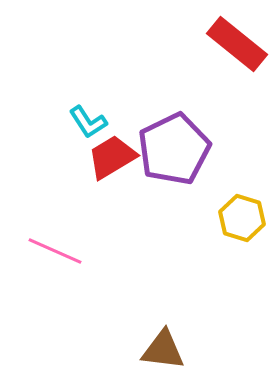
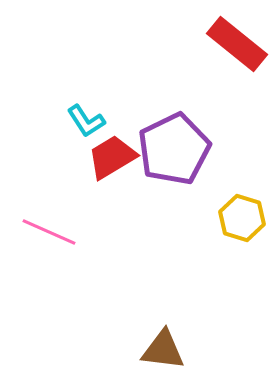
cyan L-shape: moved 2 px left, 1 px up
pink line: moved 6 px left, 19 px up
